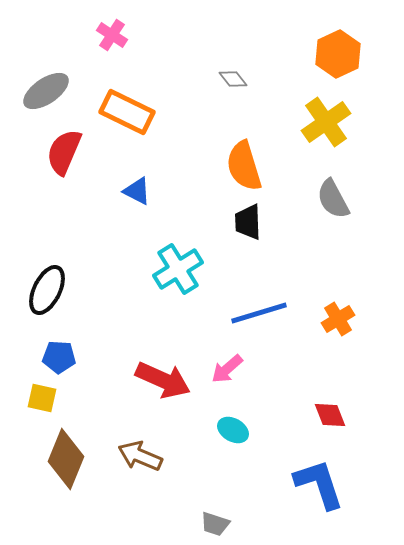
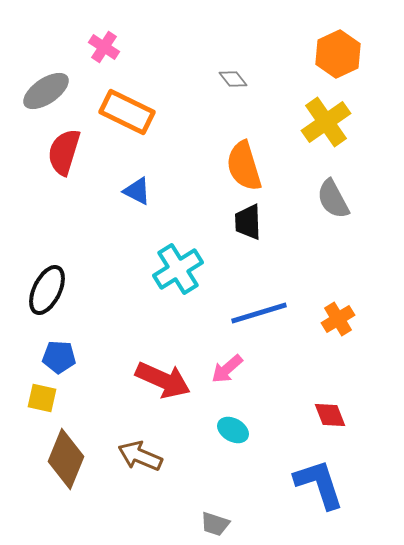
pink cross: moved 8 px left, 12 px down
red semicircle: rotated 6 degrees counterclockwise
